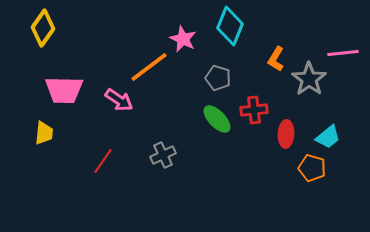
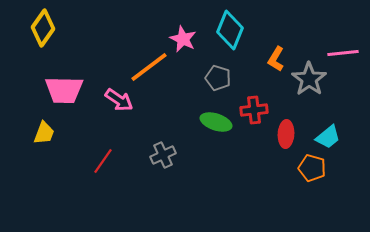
cyan diamond: moved 4 px down
green ellipse: moved 1 px left, 3 px down; rotated 28 degrees counterclockwise
yellow trapezoid: rotated 15 degrees clockwise
